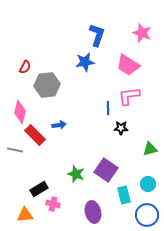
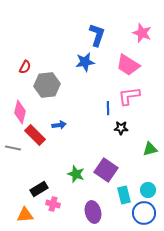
gray line: moved 2 px left, 2 px up
cyan circle: moved 6 px down
blue circle: moved 3 px left, 2 px up
